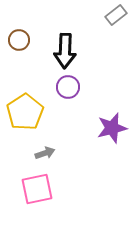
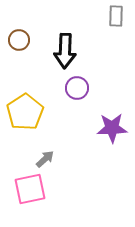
gray rectangle: moved 1 px down; rotated 50 degrees counterclockwise
purple circle: moved 9 px right, 1 px down
purple star: rotated 12 degrees clockwise
gray arrow: moved 6 px down; rotated 24 degrees counterclockwise
pink square: moved 7 px left
